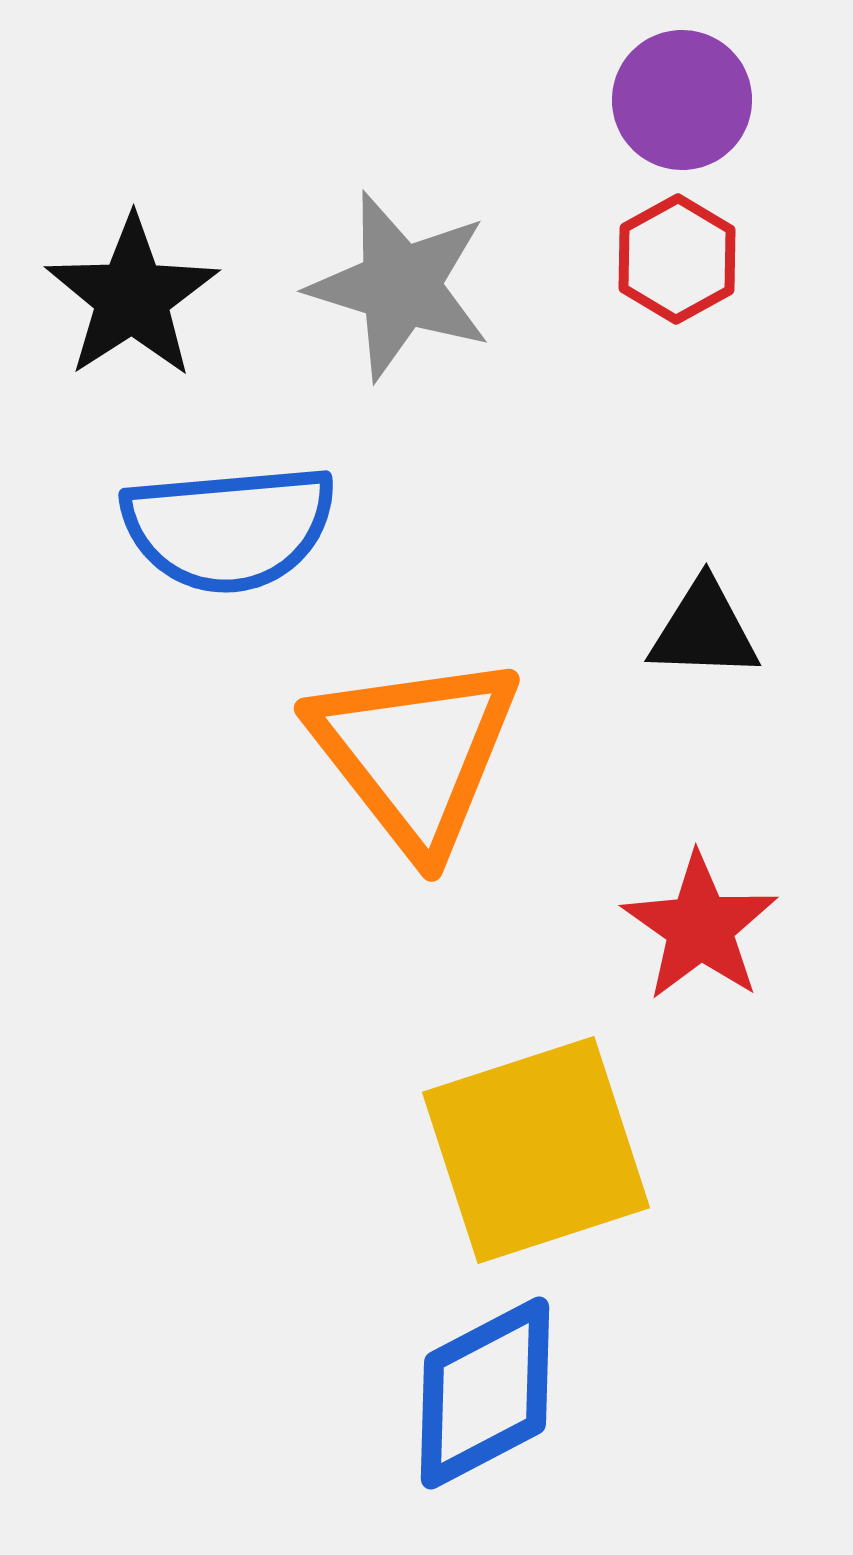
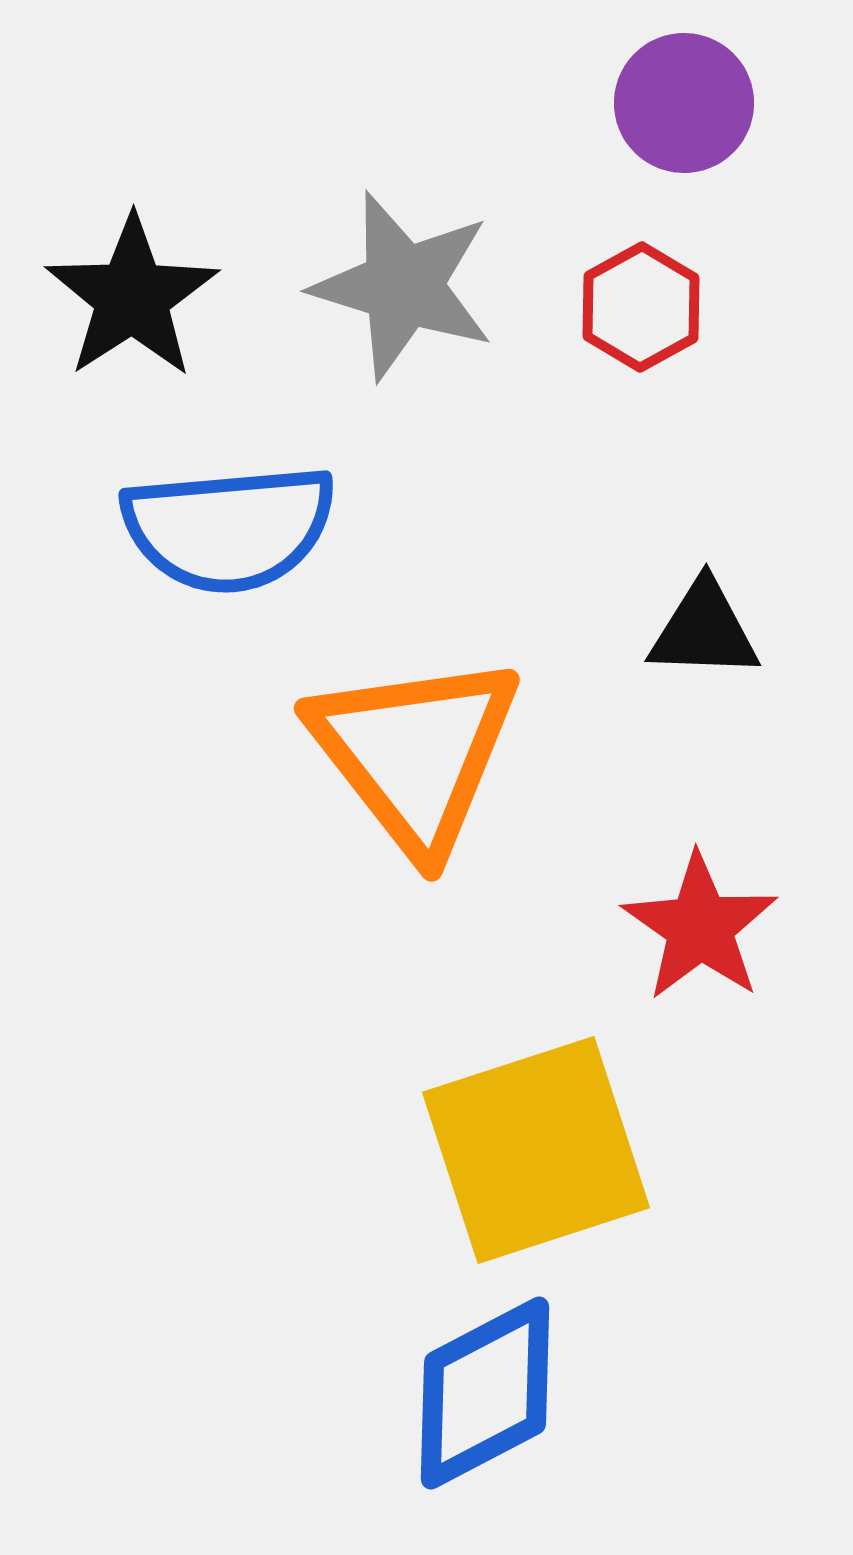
purple circle: moved 2 px right, 3 px down
red hexagon: moved 36 px left, 48 px down
gray star: moved 3 px right
